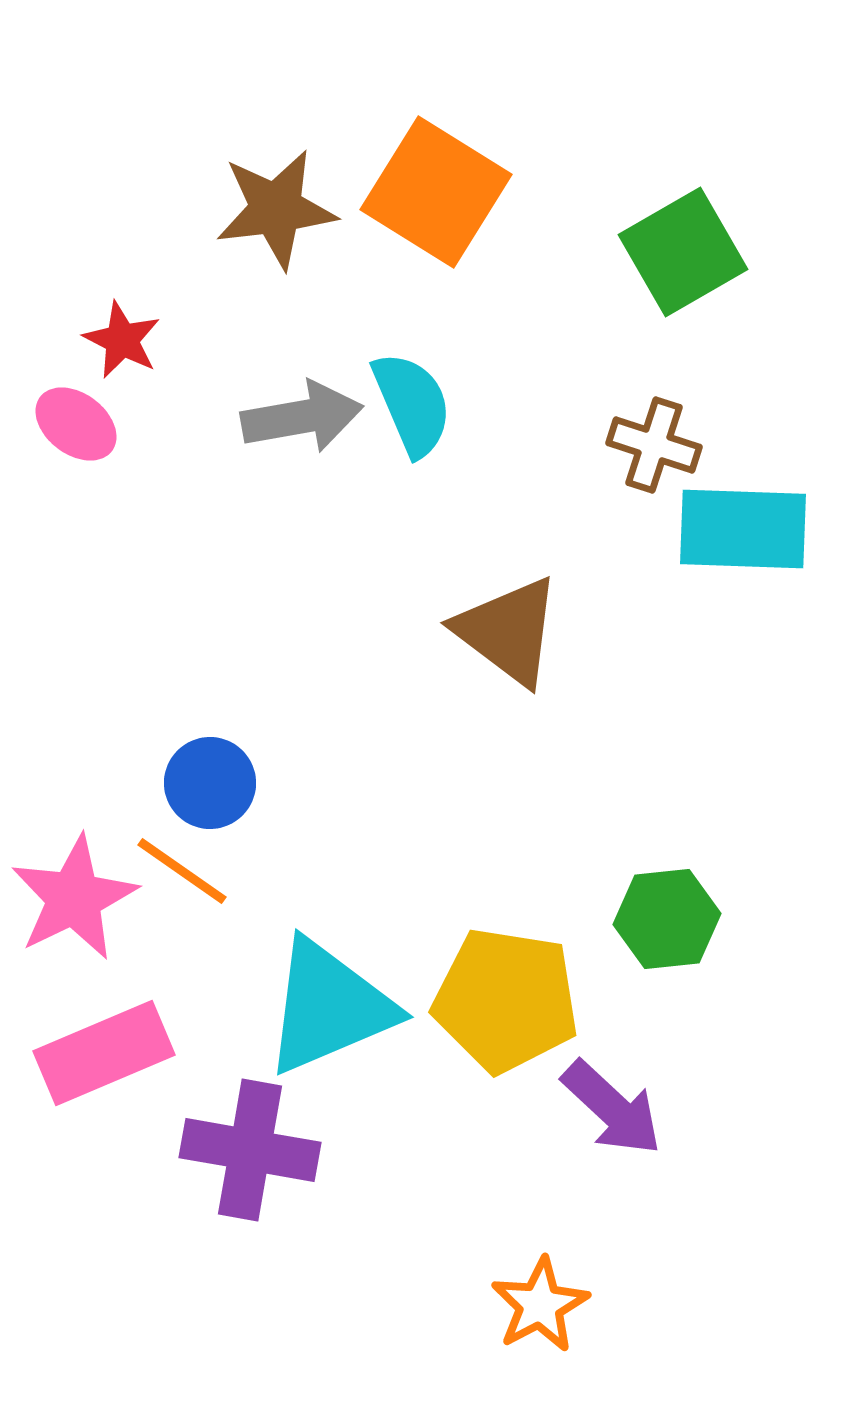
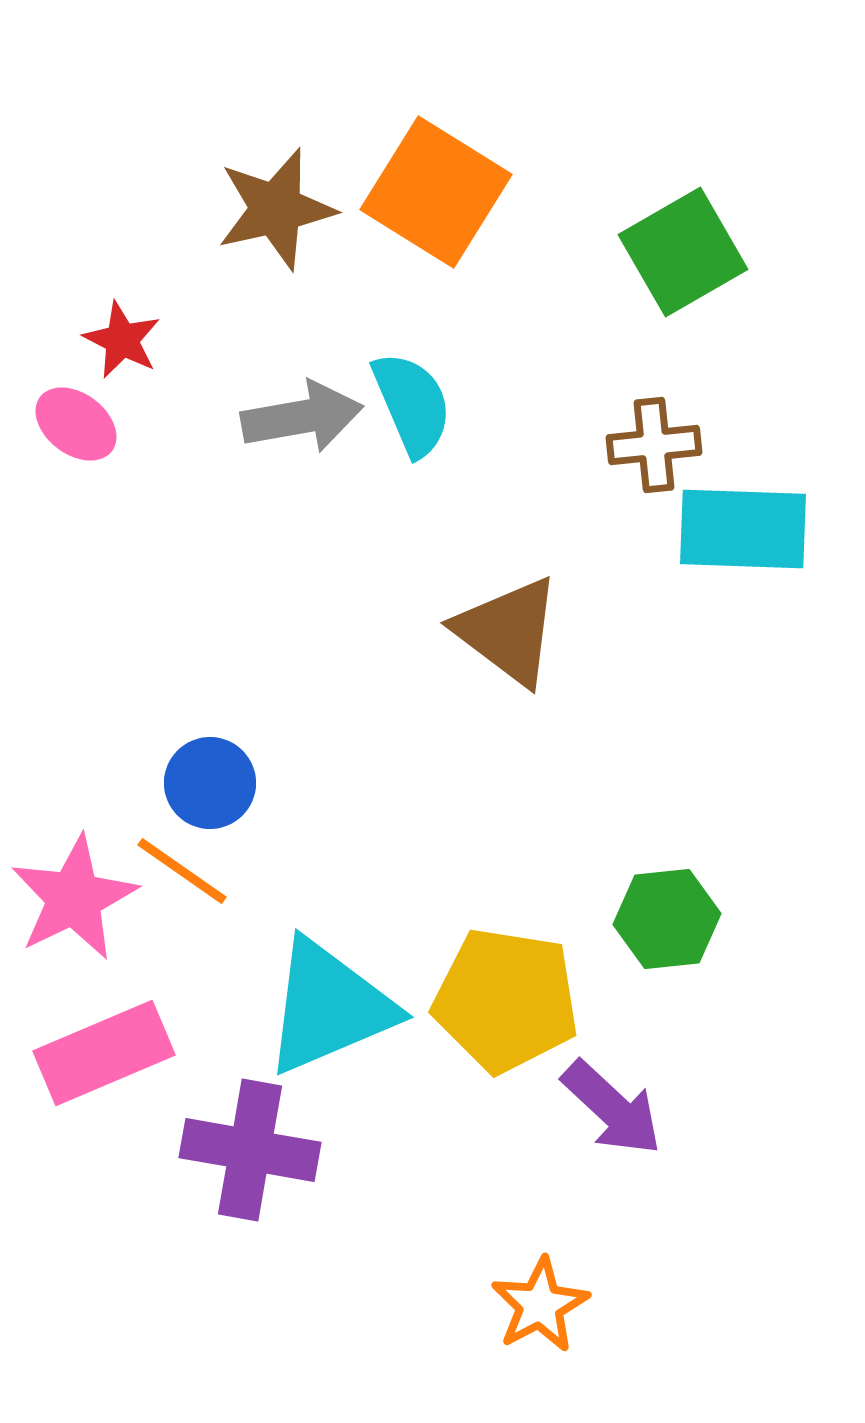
brown star: rotated 6 degrees counterclockwise
brown cross: rotated 24 degrees counterclockwise
